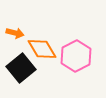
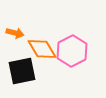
pink hexagon: moved 4 px left, 5 px up
black square: moved 1 px right, 3 px down; rotated 28 degrees clockwise
